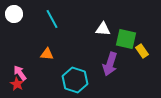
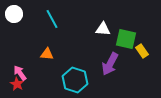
purple arrow: rotated 10 degrees clockwise
